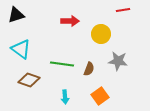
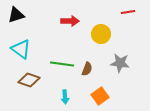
red line: moved 5 px right, 2 px down
gray star: moved 2 px right, 2 px down
brown semicircle: moved 2 px left
